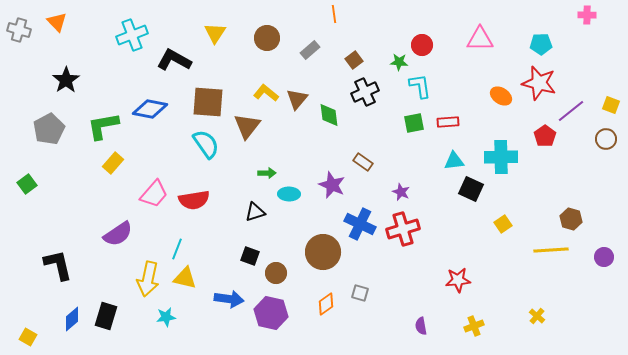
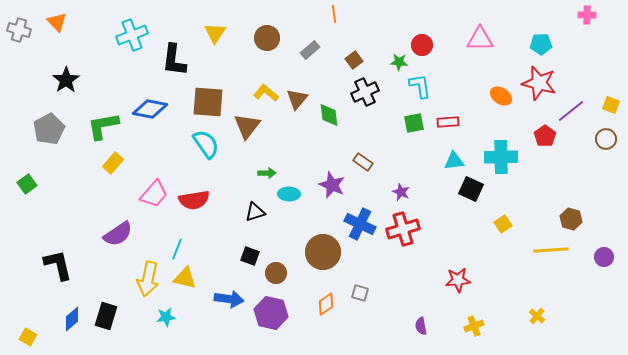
black L-shape at (174, 60): rotated 112 degrees counterclockwise
